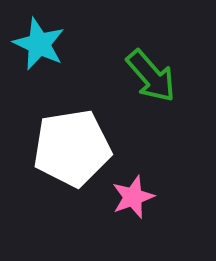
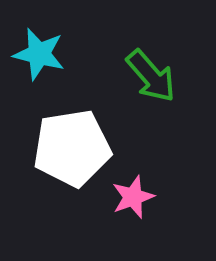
cyan star: moved 10 px down; rotated 10 degrees counterclockwise
